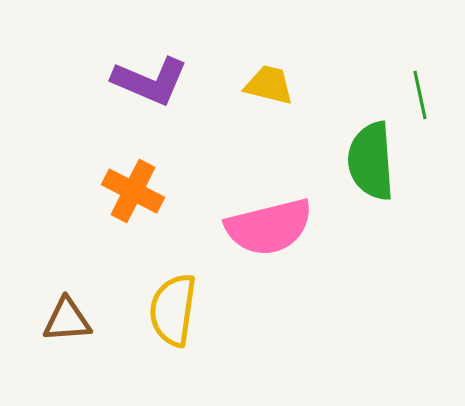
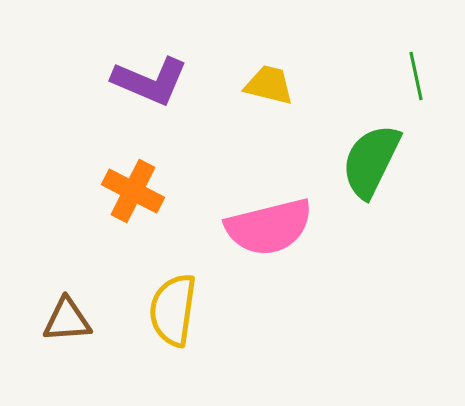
green line: moved 4 px left, 19 px up
green semicircle: rotated 30 degrees clockwise
